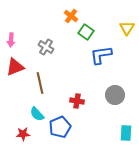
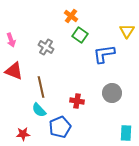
yellow triangle: moved 3 px down
green square: moved 6 px left, 3 px down
pink arrow: rotated 24 degrees counterclockwise
blue L-shape: moved 3 px right, 1 px up
red triangle: moved 1 px left, 4 px down; rotated 42 degrees clockwise
brown line: moved 1 px right, 4 px down
gray circle: moved 3 px left, 2 px up
cyan semicircle: moved 2 px right, 4 px up
